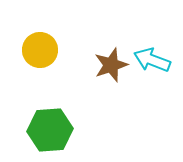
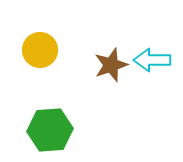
cyan arrow: rotated 21 degrees counterclockwise
